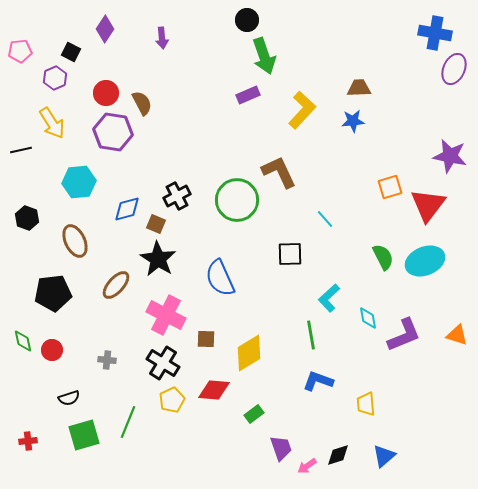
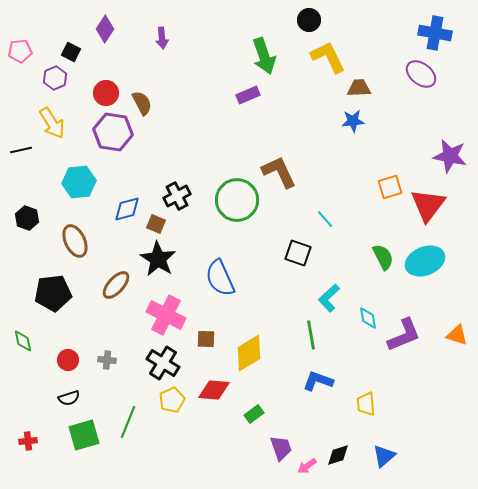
black circle at (247, 20): moved 62 px right
purple ellipse at (454, 69): moved 33 px left, 5 px down; rotated 76 degrees counterclockwise
yellow L-shape at (302, 110): moved 26 px right, 53 px up; rotated 69 degrees counterclockwise
black square at (290, 254): moved 8 px right, 1 px up; rotated 20 degrees clockwise
red circle at (52, 350): moved 16 px right, 10 px down
